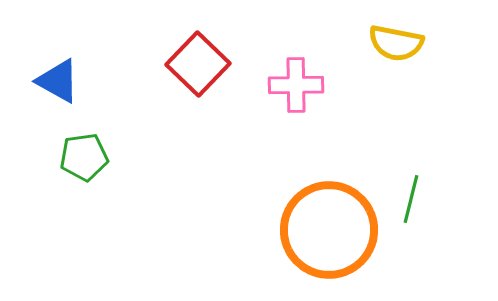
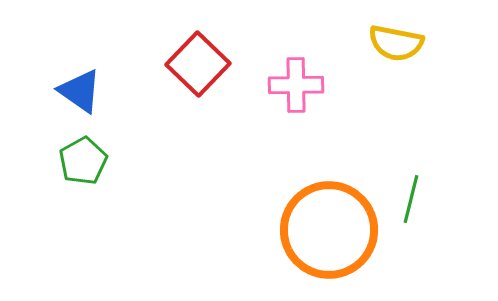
blue triangle: moved 22 px right, 10 px down; rotated 6 degrees clockwise
green pentagon: moved 1 px left, 4 px down; rotated 21 degrees counterclockwise
